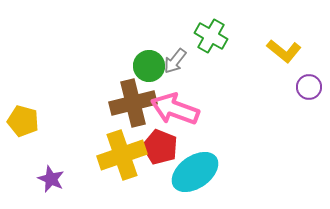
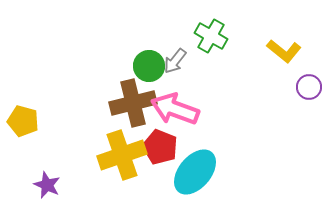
cyan ellipse: rotated 15 degrees counterclockwise
purple star: moved 4 px left, 6 px down
